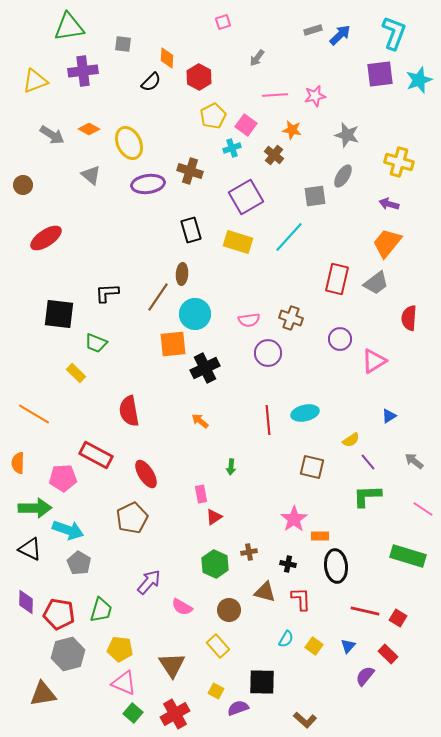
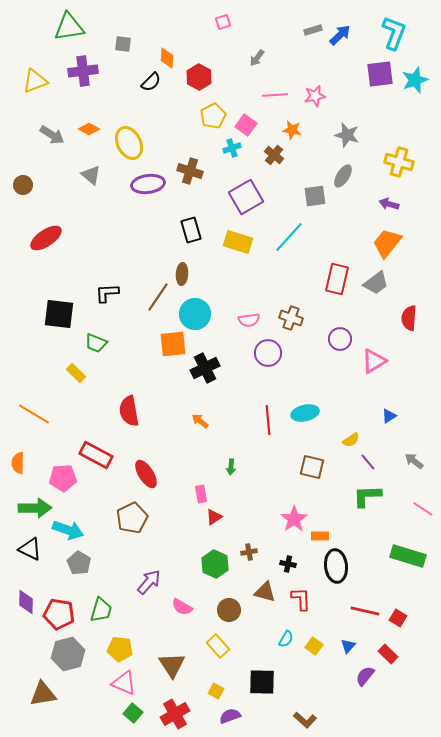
cyan star at (419, 80): moved 4 px left
purple semicircle at (238, 708): moved 8 px left, 8 px down
